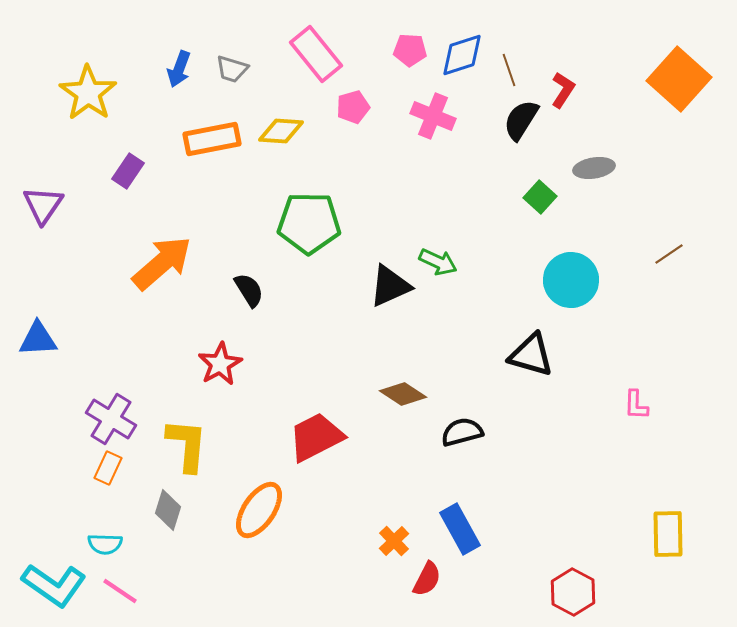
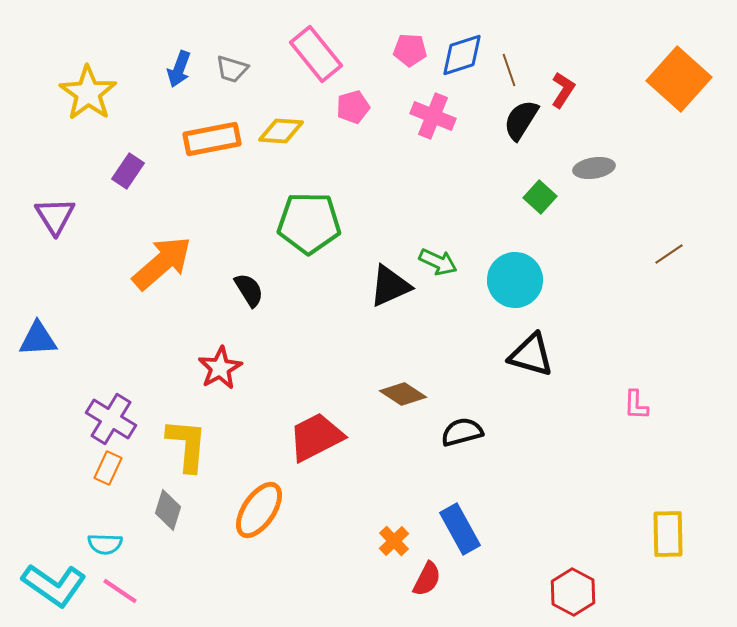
purple triangle at (43, 205): moved 12 px right, 11 px down; rotated 6 degrees counterclockwise
cyan circle at (571, 280): moved 56 px left
red star at (220, 364): moved 4 px down
